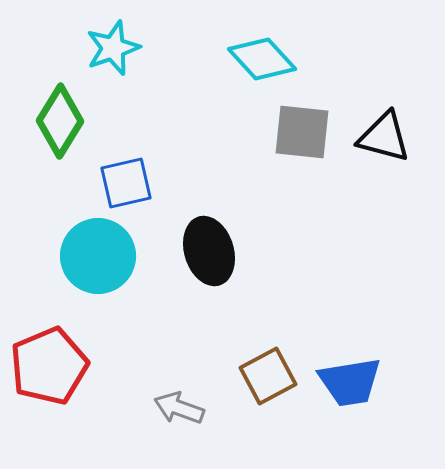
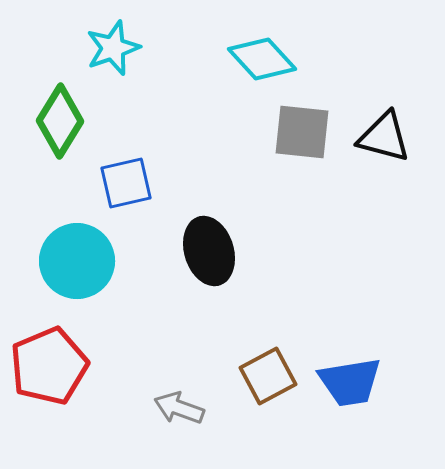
cyan circle: moved 21 px left, 5 px down
